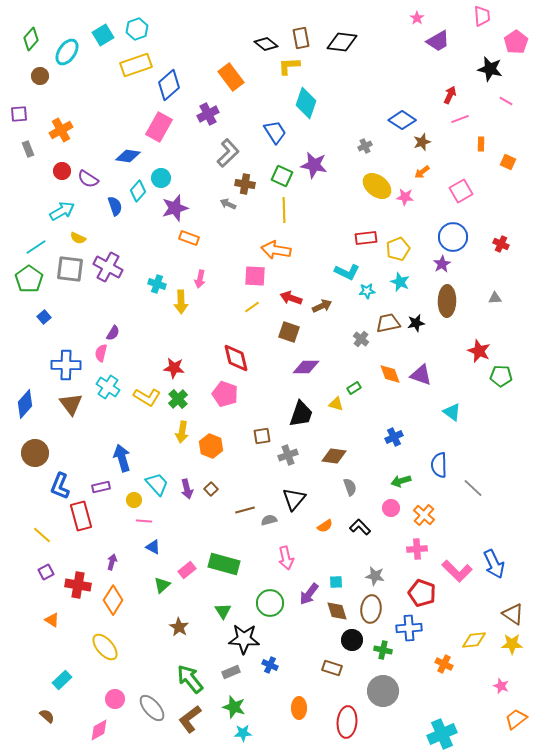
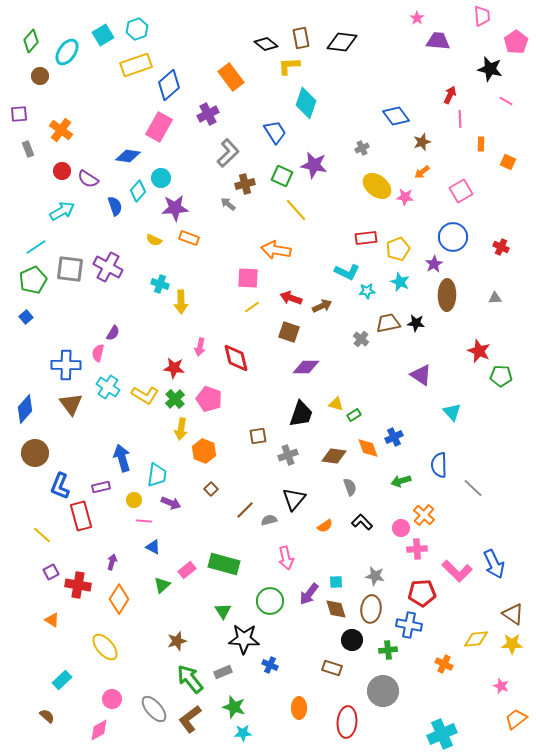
green diamond at (31, 39): moved 2 px down
purple trapezoid at (438, 41): rotated 145 degrees counterclockwise
pink line at (460, 119): rotated 72 degrees counterclockwise
blue diamond at (402, 120): moved 6 px left, 4 px up; rotated 20 degrees clockwise
orange cross at (61, 130): rotated 25 degrees counterclockwise
gray cross at (365, 146): moved 3 px left, 2 px down
brown cross at (245, 184): rotated 24 degrees counterclockwise
gray arrow at (228, 204): rotated 14 degrees clockwise
purple star at (175, 208): rotated 12 degrees clockwise
yellow line at (284, 210): moved 12 px right; rotated 40 degrees counterclockwise
yellow semicircle at (78, 238): moved 76 px right, 2 px down
red cross at (501, 244): moved 3 px down
purple star at (442, 264): moved 8 px left
pink square at (255, 276): moved 7 px left, 2 px down
green pentagon at (29, 279): moved 4 px right, 1 px down; rotated 12 degrees clockwise
pink arrow at (200, 279): moved 68 px down
cyan cross at (157, 284): moved 3 px right
brown ellipse at (447, 301): moved 6 px up
blue square at (44, 317): moved 18 px left
black star at (416, 323): rotated 18 degrees clockwise
pink semicircle at (101, 353): moved 3 px left
orange diamond at (390, 374): moved 22 px left, 74 px down
purple triangle at (421, 375): rotated 15 degrees clockwise
green rectangle at (354, 388): moved 27 px down
pink pentagon at (225, 394): moved 16 px left, 5 px down
yellow L-shape at (147, 397): moved 2 px left, 2 px up
green cross at (178, 399): moved 3 px left
blue diamond at (25, 404): moved 5 px down
cyan triangle at (452, 412): rotated 12 degrees clockwise
yellow arrow at (182, 432): moved 1 px left, 3 px up
brown square at (262, 436): moved 4 px left
orange hexagon at (211, 446): moved 7 px left, 5 px down
cyan trapezoid at (157, 484): moved 9 px up; rotated 50 degrees clockwise
purple arrow at (187, 489): moved 16 px left, 14 px down; rotated 54 degrees counterclockwise
pink circle at (391, 508): moved 10 px right, 20 px down
brown line at (245, 510): rotated 30 degrees counterclockwise
black L-shape at (360, 527): moved 2 px right, 5 px up
purple square at (46, 572): moved 5 px right
red pentagon at (422, 593): rotated 24 degrees counterclockwise
orange diamond at (113, 600): moved 6 px right, 1 px up
green circle at (270, 603): moved 2 px up
brown diamond at (337, 611): moved 1 px left, 2 px up
brown star at (179, 627): moved 2 px left, 14 px down; rotated 24 degrees clockwise
blue cross at (409, 628): moved 3 px up; rotated 15 degrees clockwise
yellow diamond at (474, 640): moved 2 px right, 1 px up
green cross at (383, 650): moved 5 px right; rotated 18 degrees counterclockwise
gray rectangle at (231, 672): moved 8 px left
pink circle at (115, 699): moved 3 px left
gray ellipse at (152, 708): moved 2 px right, 1 px down
